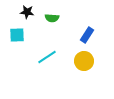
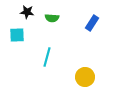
blue rectangle: moved 5 px right, 12 px up
cyan line: rotated 42 degrees counterclockwise
yellow circle: moved 1 px right, 16 px down
